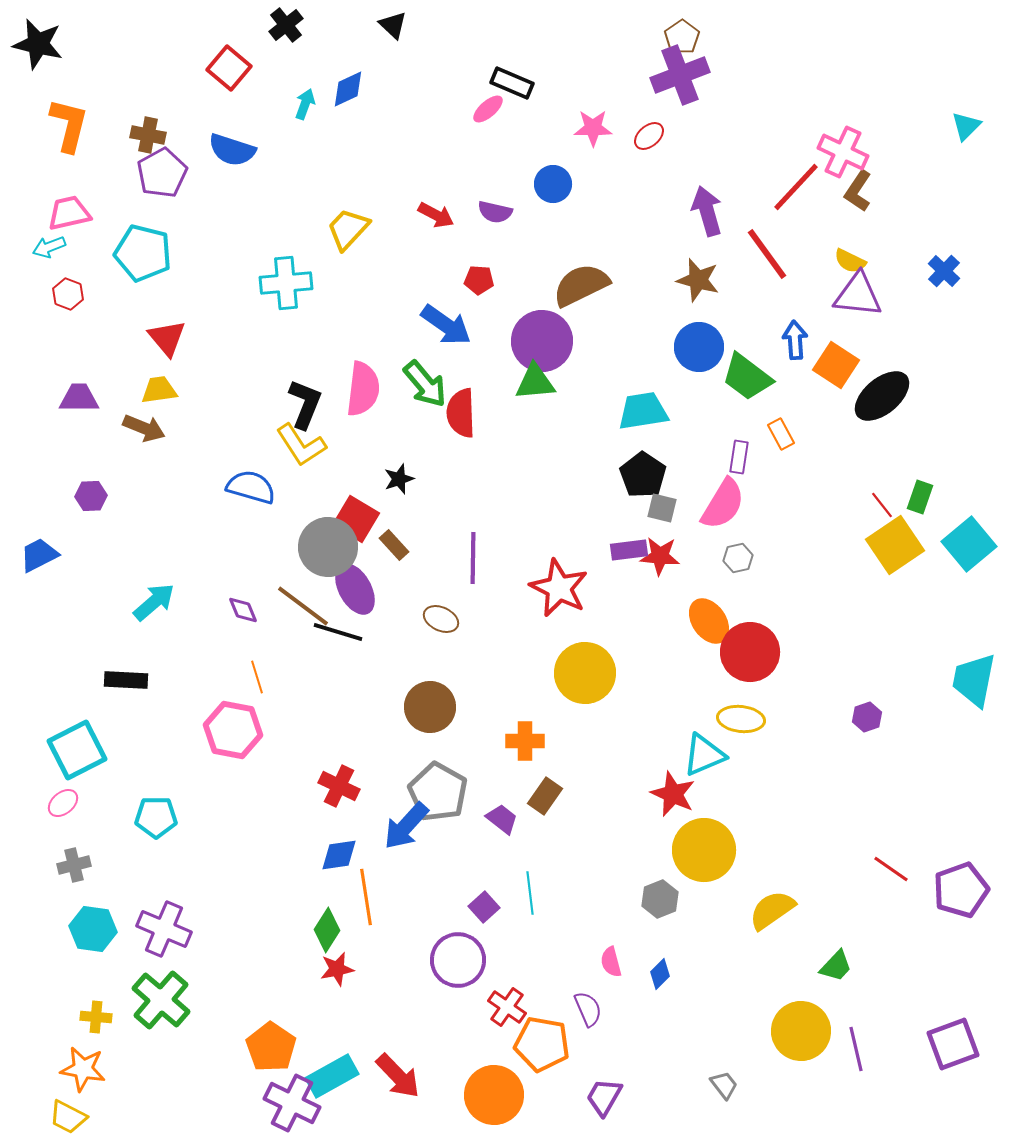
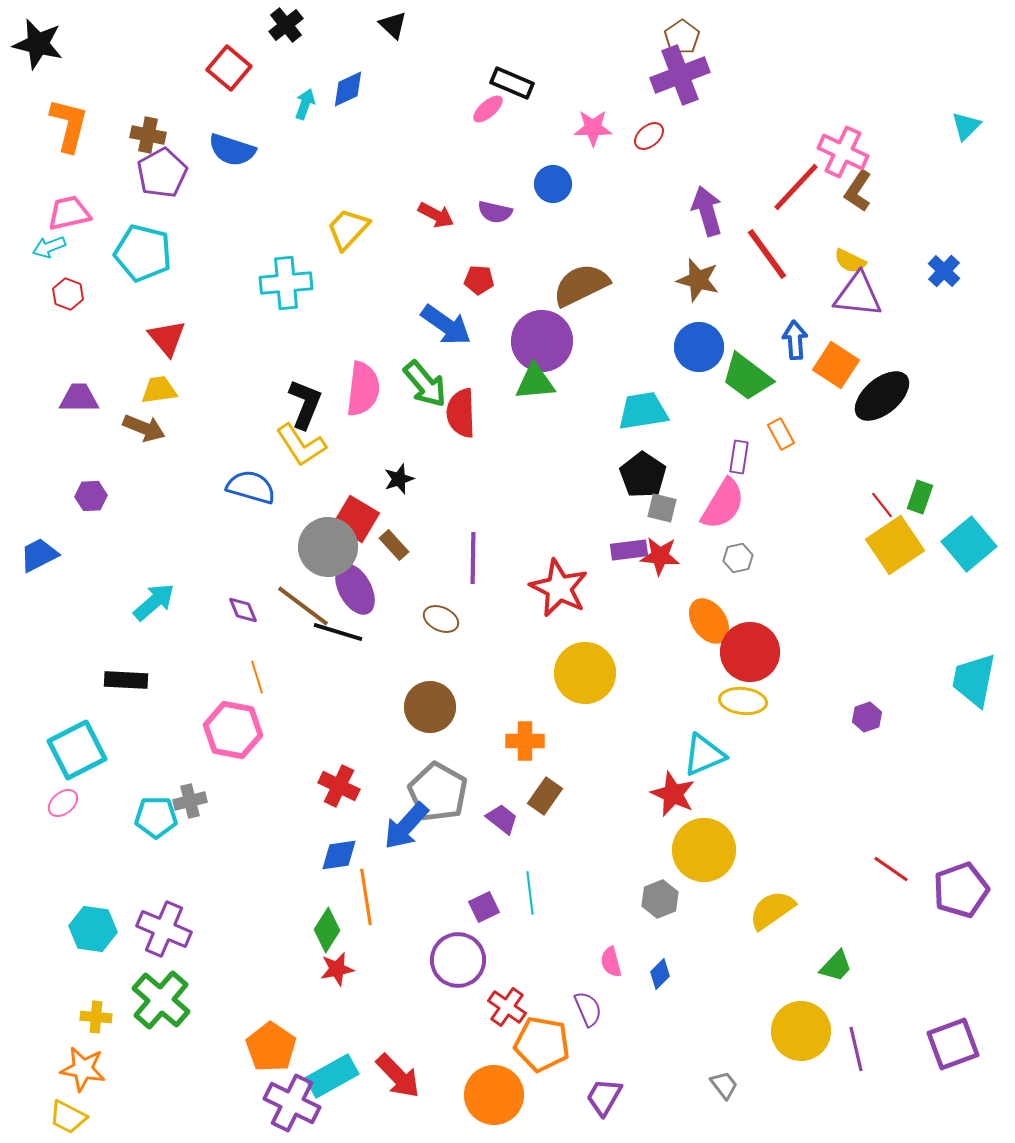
yellow ellipse at (741, 719): moved 2 px right, 18 px up
gray cross at (74, 865): moved 116 px right, 64 px up
purple square at (484, 907): rotated 16 degrees clockwise
